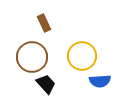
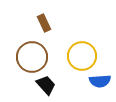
black trapezoid: moved 1 px down
